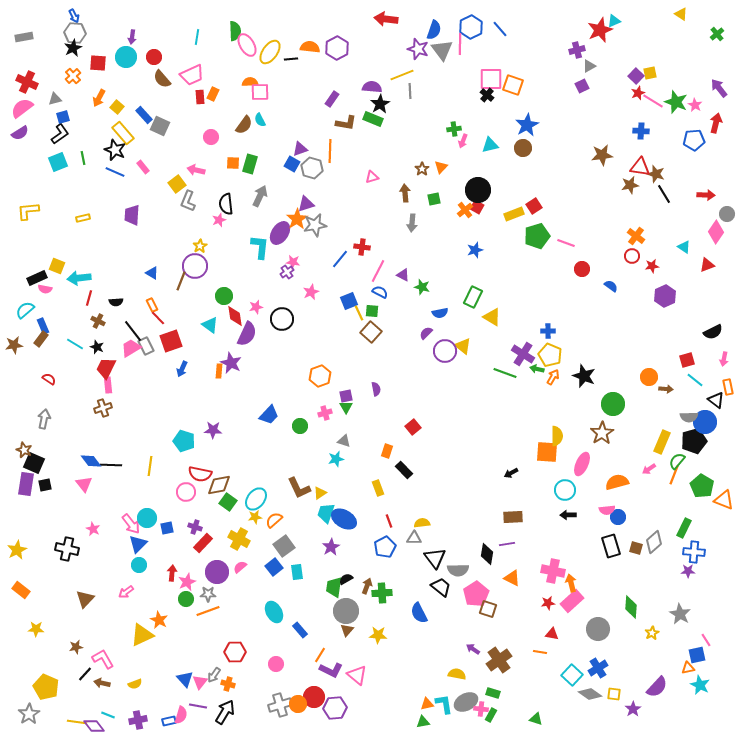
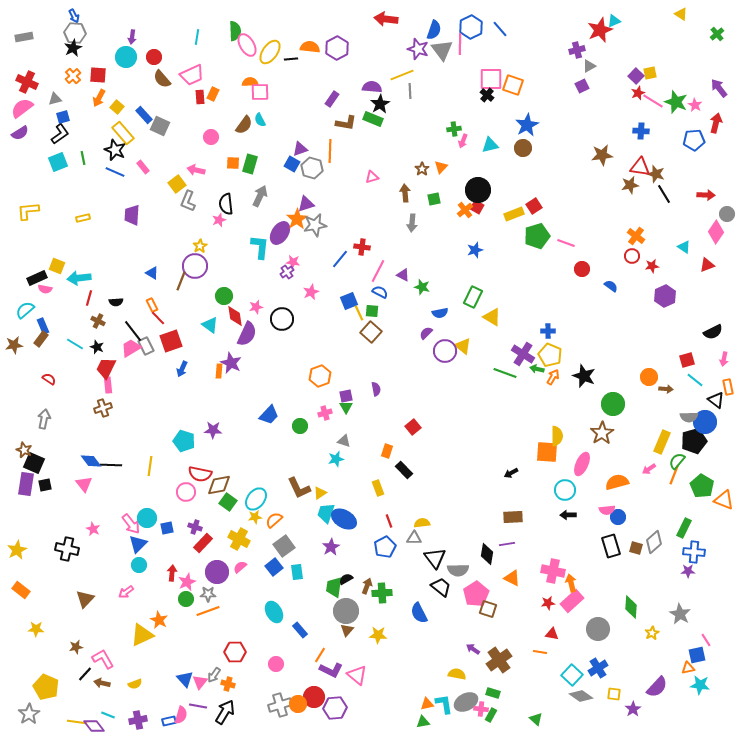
red square at (98, 63): moved 12 px down
cyan star at (700, 685): rotated 18 degrees counterclockwise
gray diamond at (590, 694): moved 9 px left, 2 px down
green triangle at (536, 719): rotated 24 degrees clockwise
